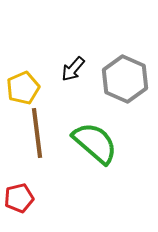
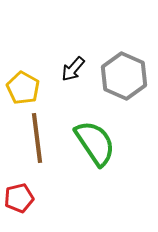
gray hexagon: moved 1 px left, 3 px up
yellow pentagon: rotated 20 degrees counterclockwise
brown line: moved 5 px down
green semicircle: rotated 15 degrees clockwise
